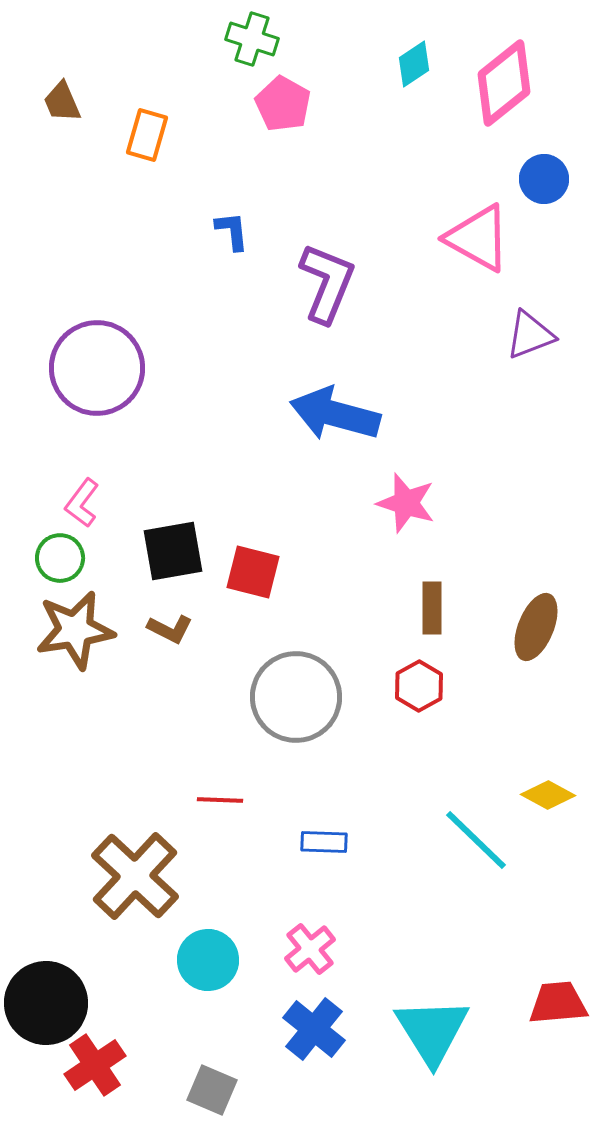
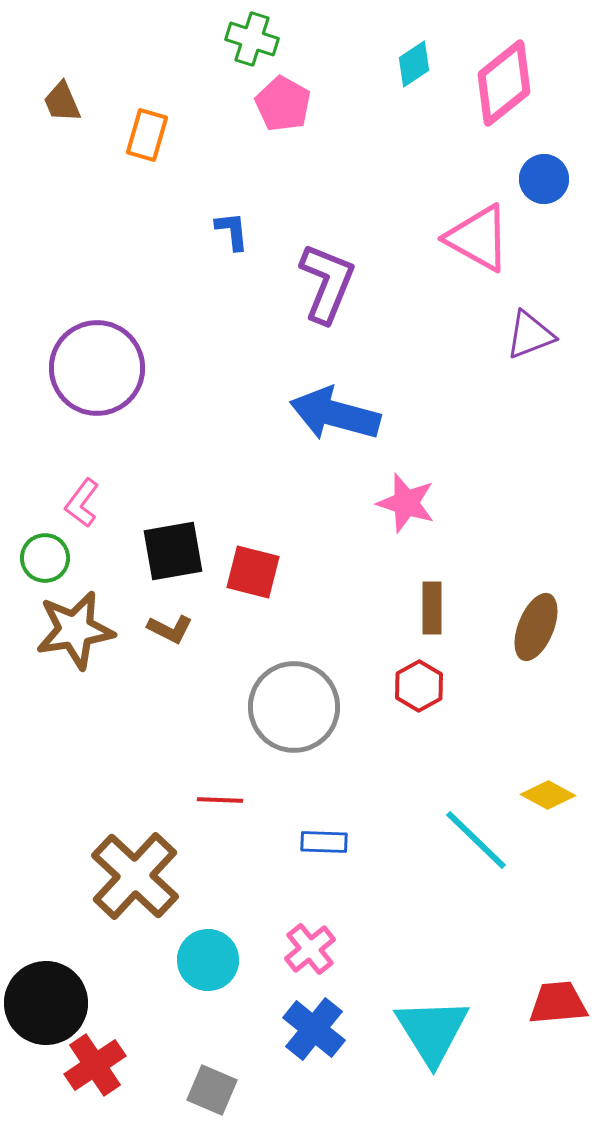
green circle: moved 15 px left
gray circle: moved 2 px left, 10 px down
